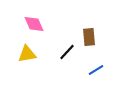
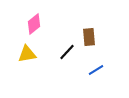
pink diamond: rotated 75 degrees clockwise
